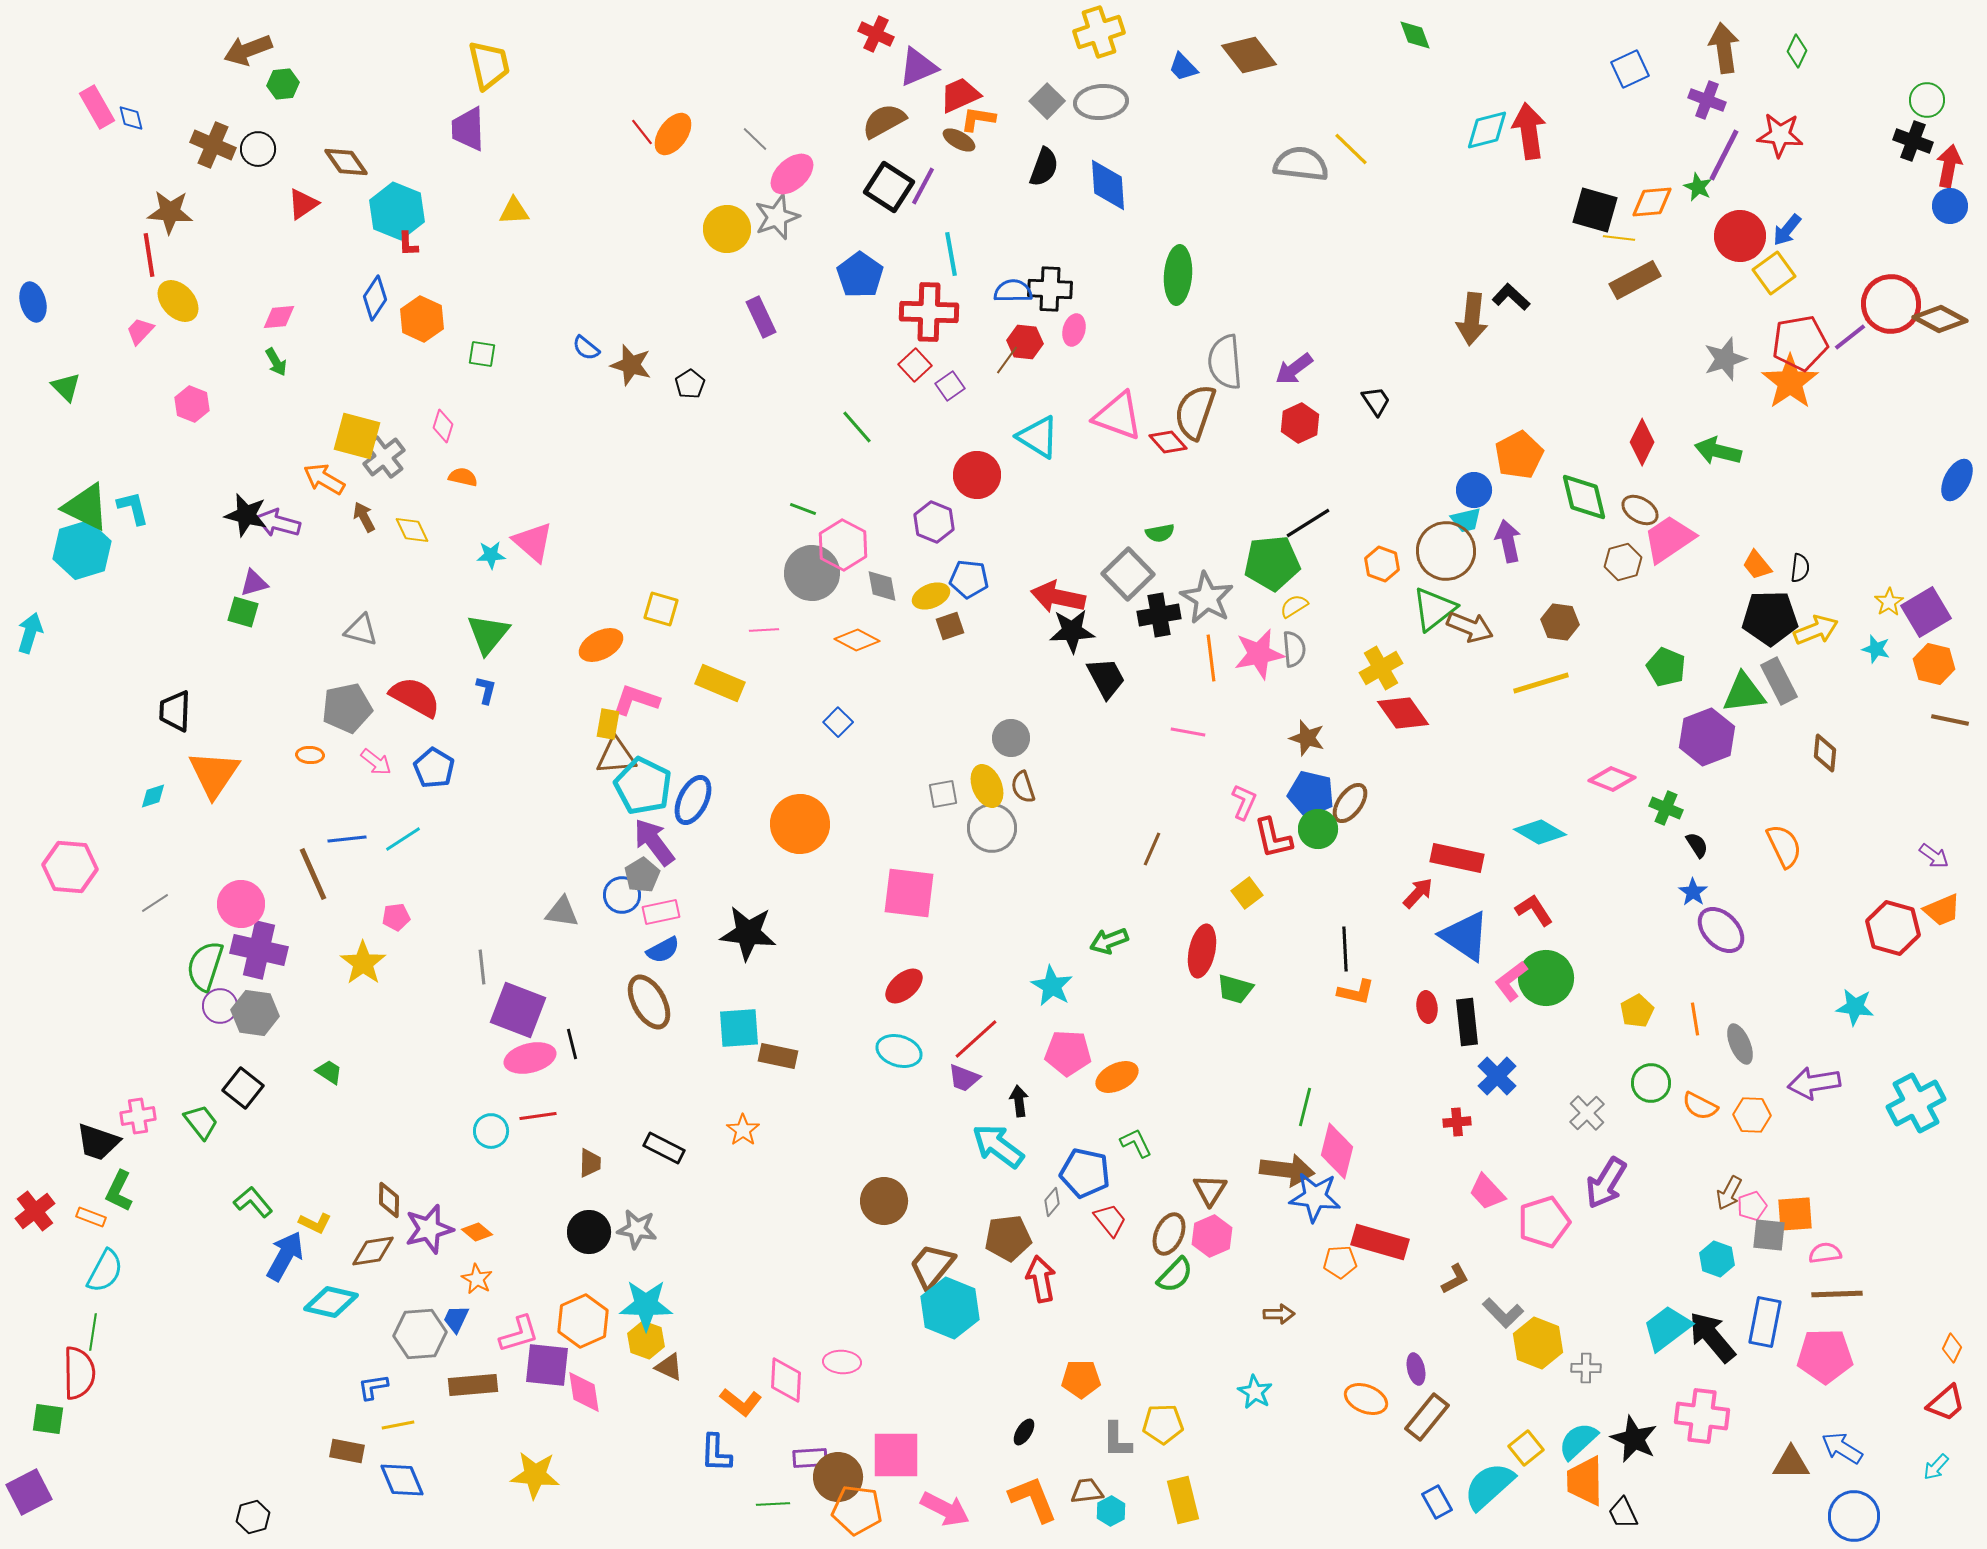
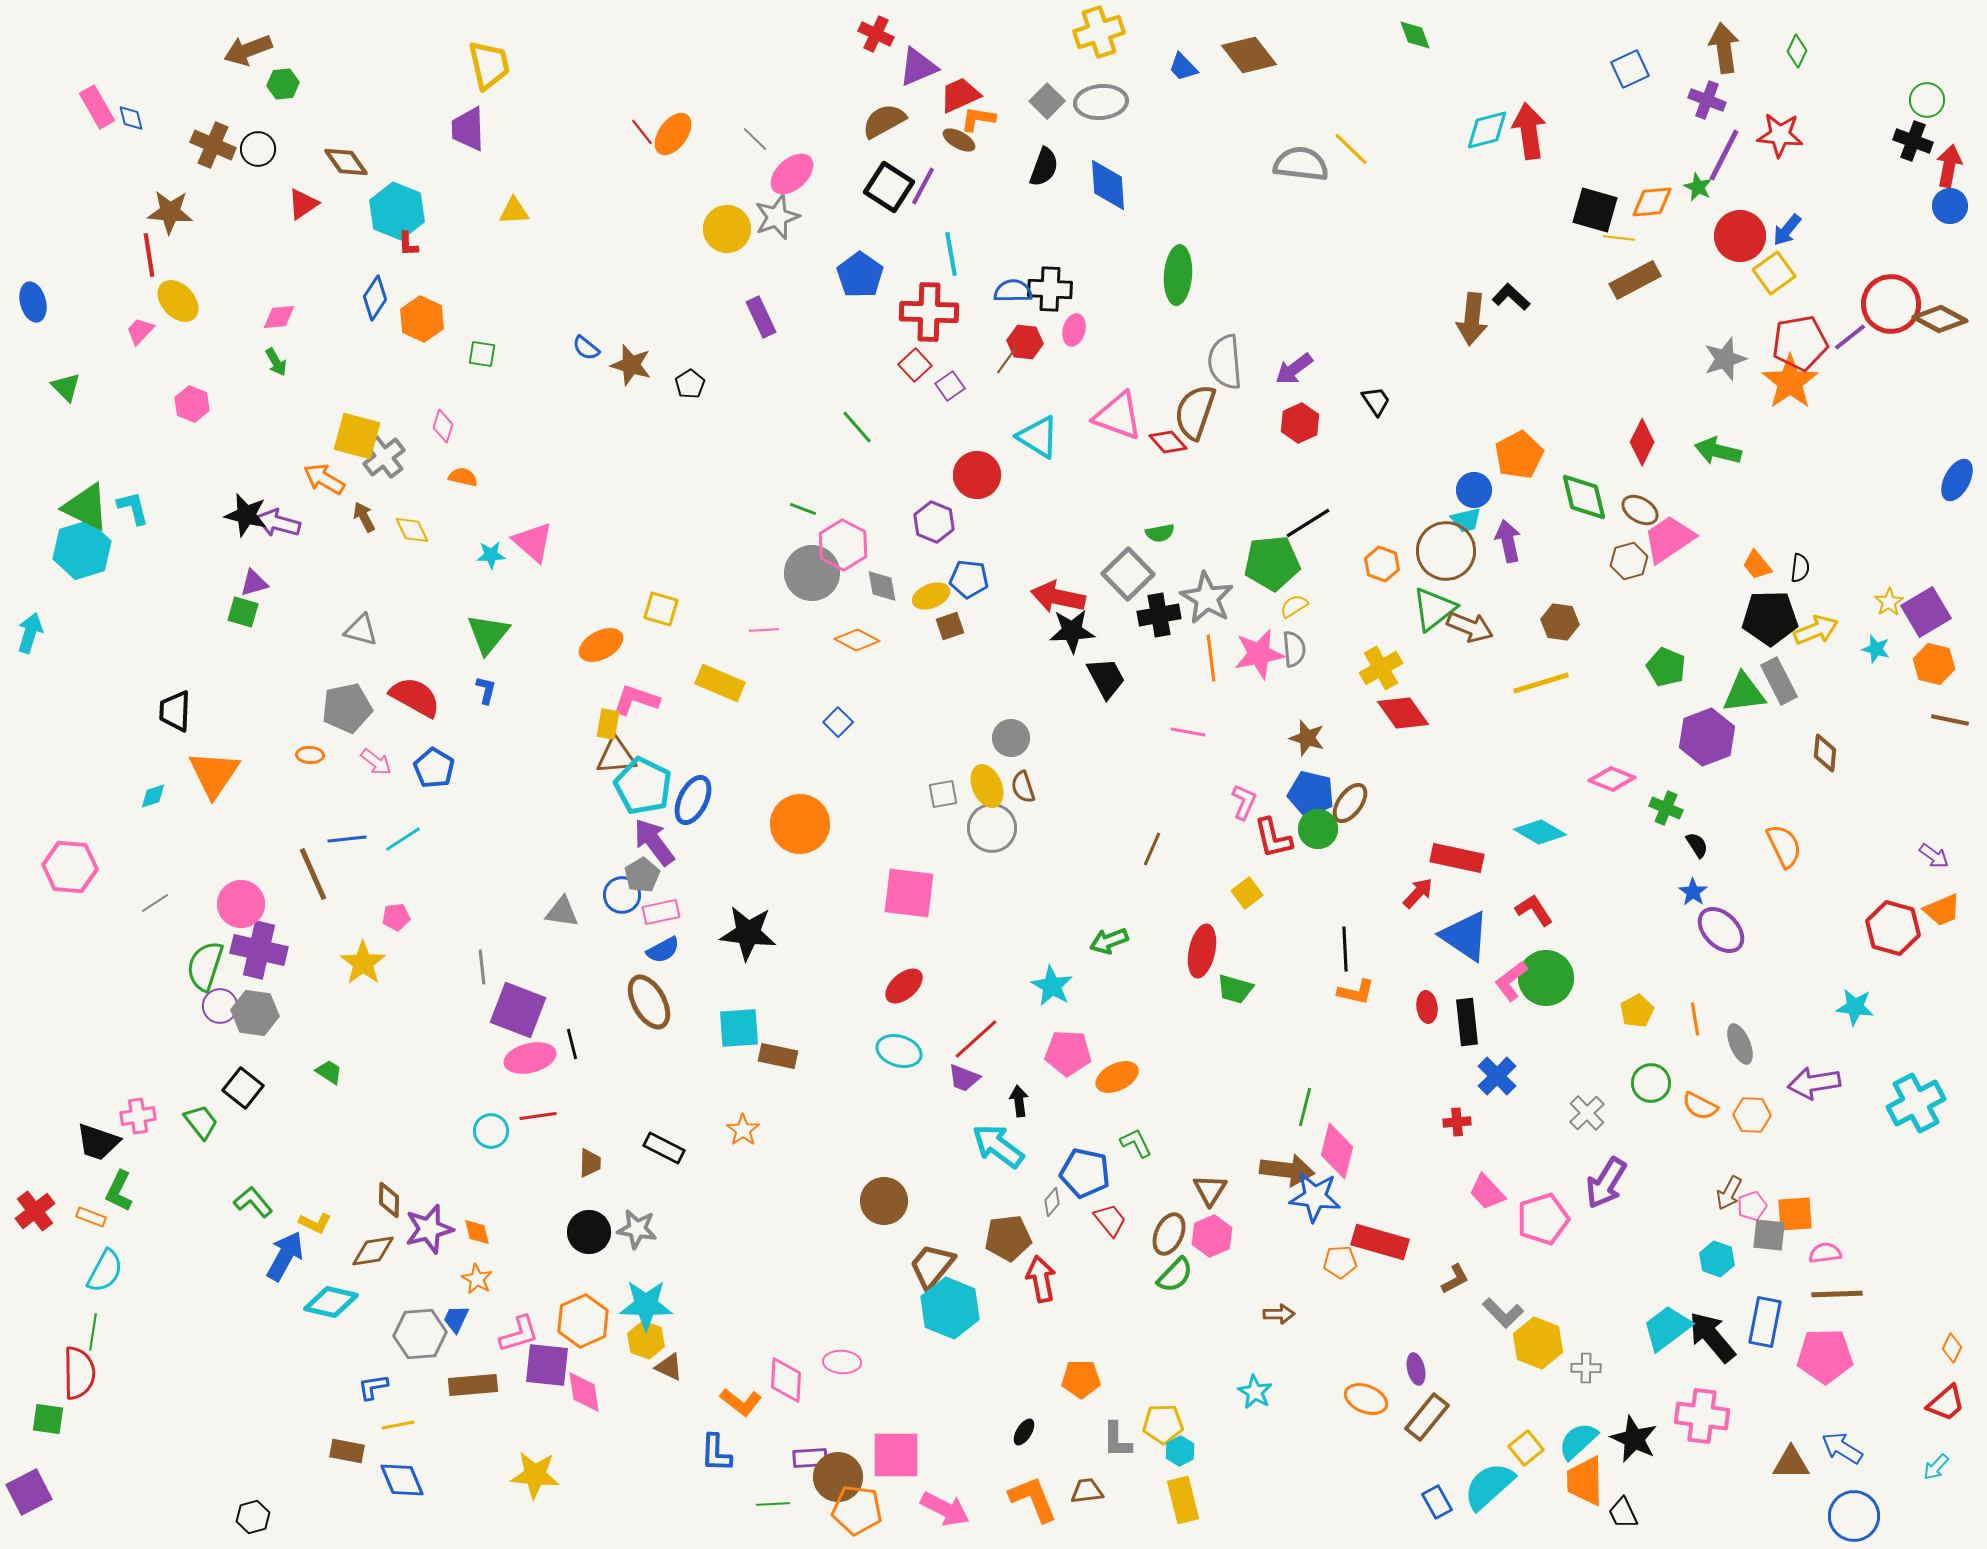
brown hexagon at (1623, 562): moved 6 px right, 1 px up
pink pentagon at (1544, 1222): moved 1 px left, 3 px up
orange diamond at (477, 1232): rotated 36 degrees clockwise
cyan hexagon at (1111, 1511): moved 69 px right, 60 px up
